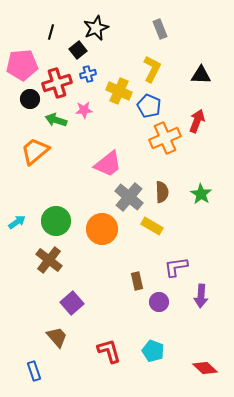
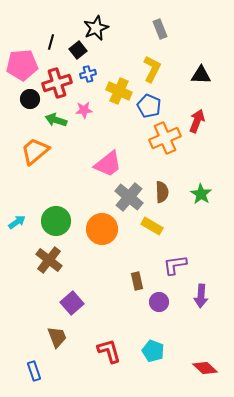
black line: moved 10 px down
purple L-shape: moved 1 px left, 2 px up
brown trapezoid: rotated 20 degrees clockwise
